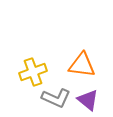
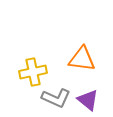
orange triangle: moved 6 px up
yellow cross: rotated 8 degrees clockwise
